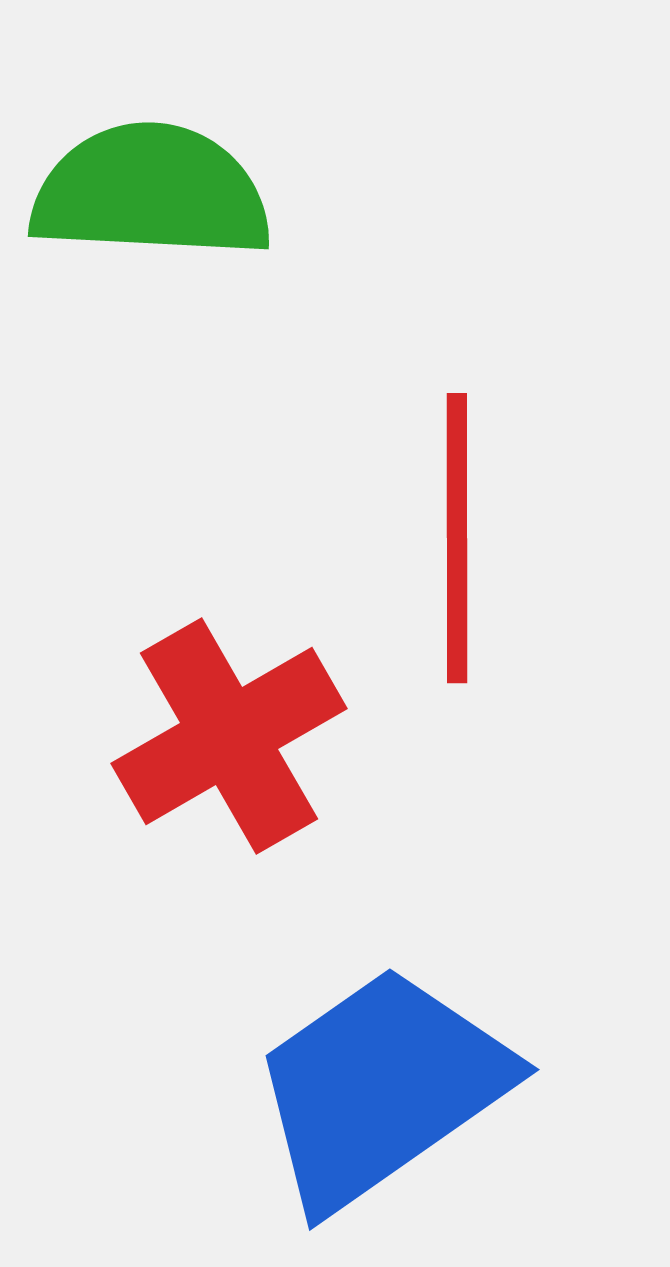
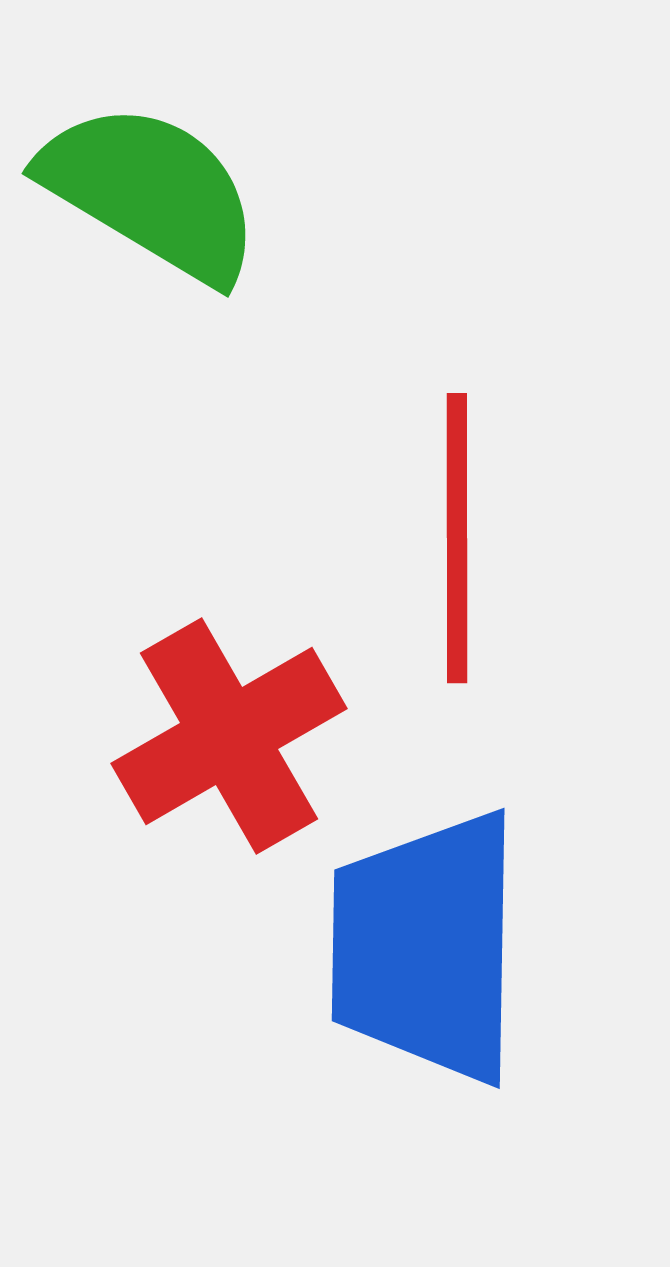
green semicircle: rotated 28 degrees clockwise
blue trapezoid: moved 45 px right, 141 px up; rotated 54 degrees counterclockwise
